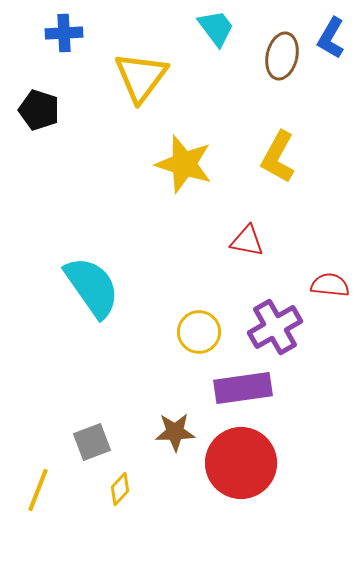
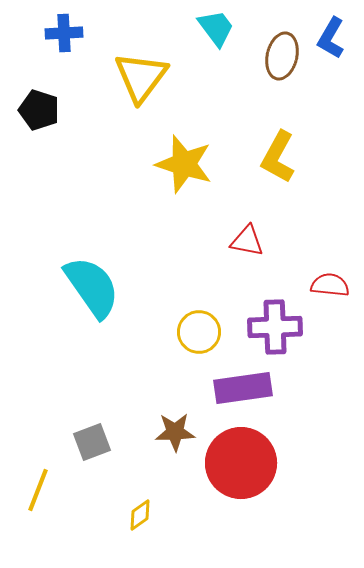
purple cross: rotated 28 degrees clockwise
yellow diamond: moved 20 px right, 26 px down; rotated 12 degrees clockwise
